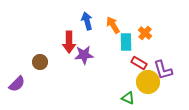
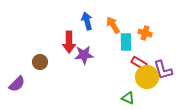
orange cross: rotated 24 degrees counterclockwise
yellow circle: moved 1 px left, 5 px up
